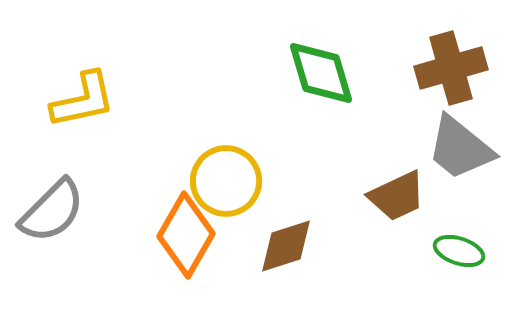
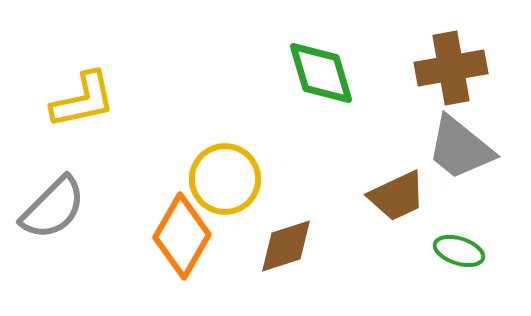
brown cross: rotated 6 degrees clockwise
yellow circle: moved 1 px left, 2 px up
gray semicircle: moved 1 px right, 3 px up
orange diamond: moved 4 px left, 1 px down
